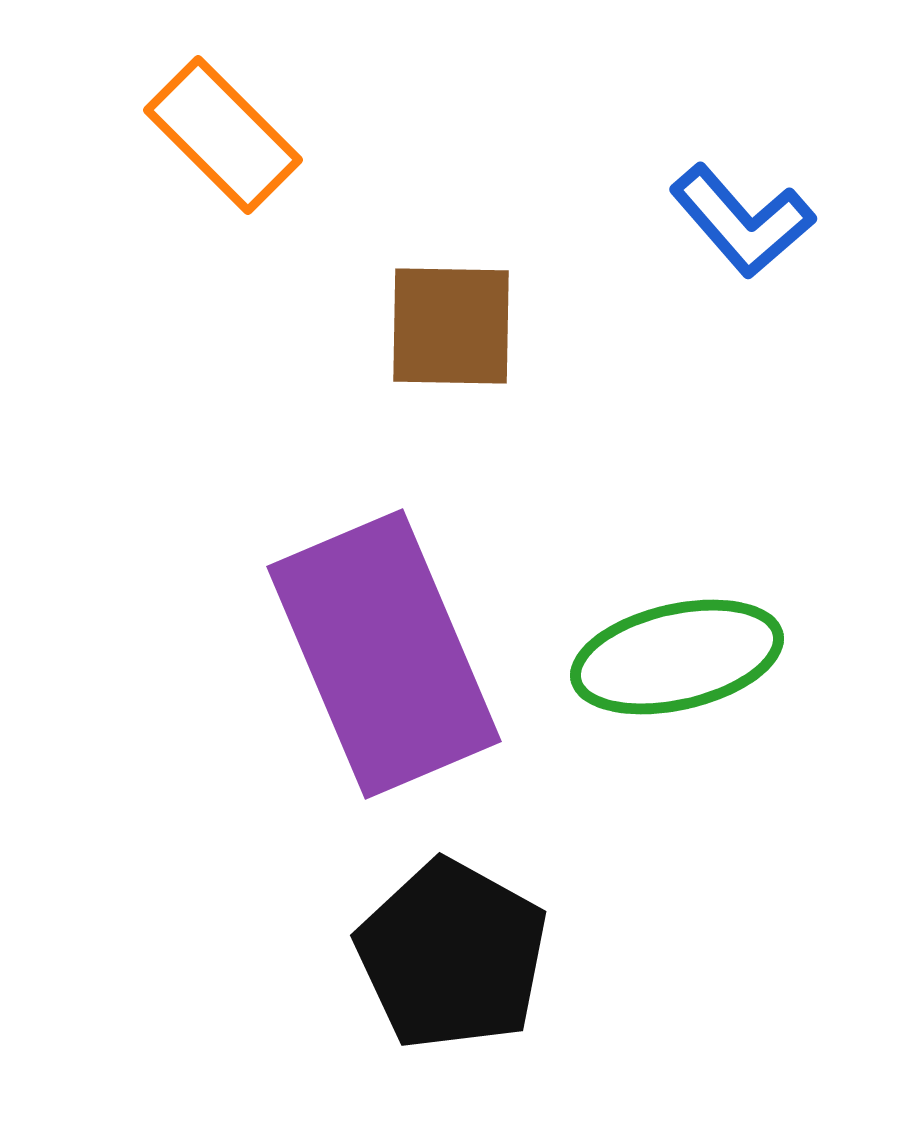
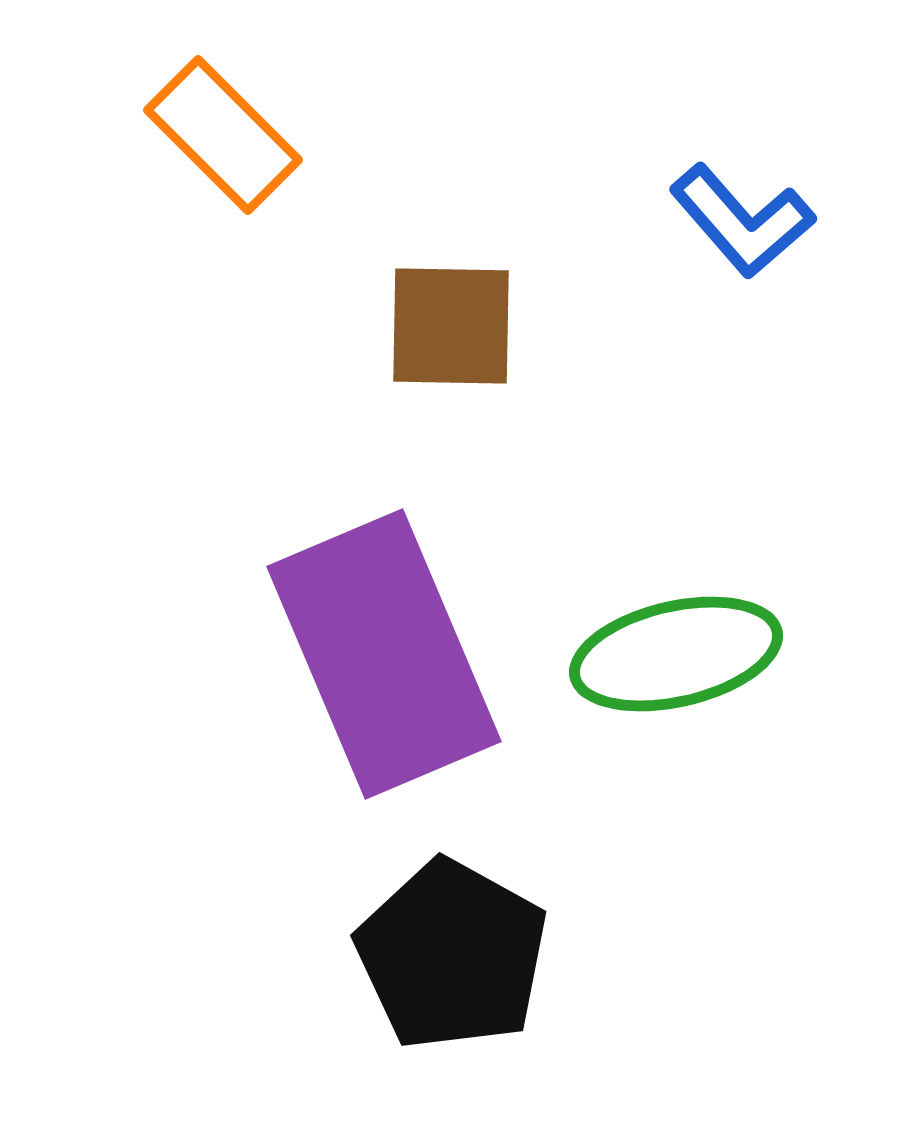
green ellipse: moved 1 px left, 3 px up
